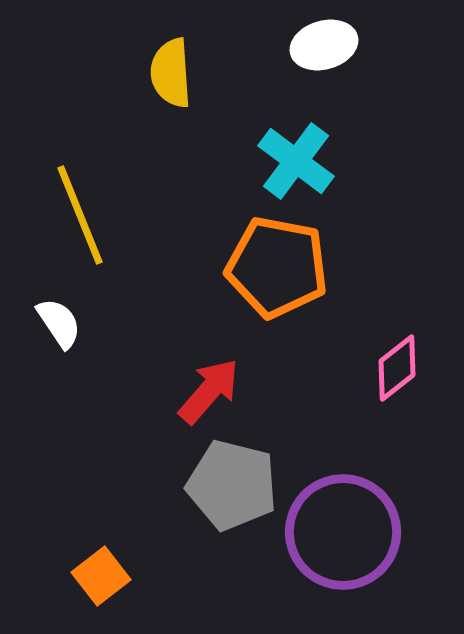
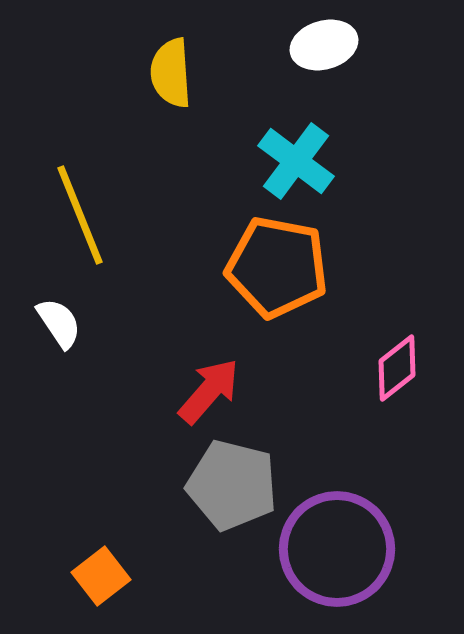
purple circle: moved 6 px left, 17 px down
